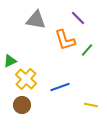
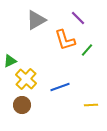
gray triangle: rotated 40 degrees counterclockwise
yellow line: rotated 16 degrees counterclockwise
